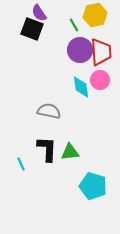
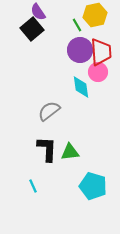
purple semicircle: moved 1 px left, 1 px up
green line: moved 3 px right
black square: rotated 30 degrees clockwise
pink circle: moved 2 px left, 8 px up
gray semicircle: rotated 50 degrees counterclockwise
cyan line: moved 12 px right, 22 px down
